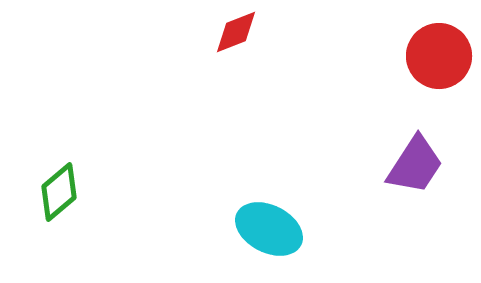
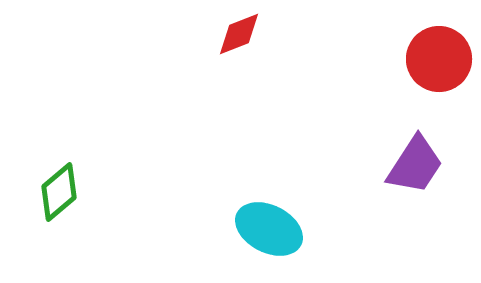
red diamond: moved 3 px right, 2 px down
red circle: moved 3 px down
